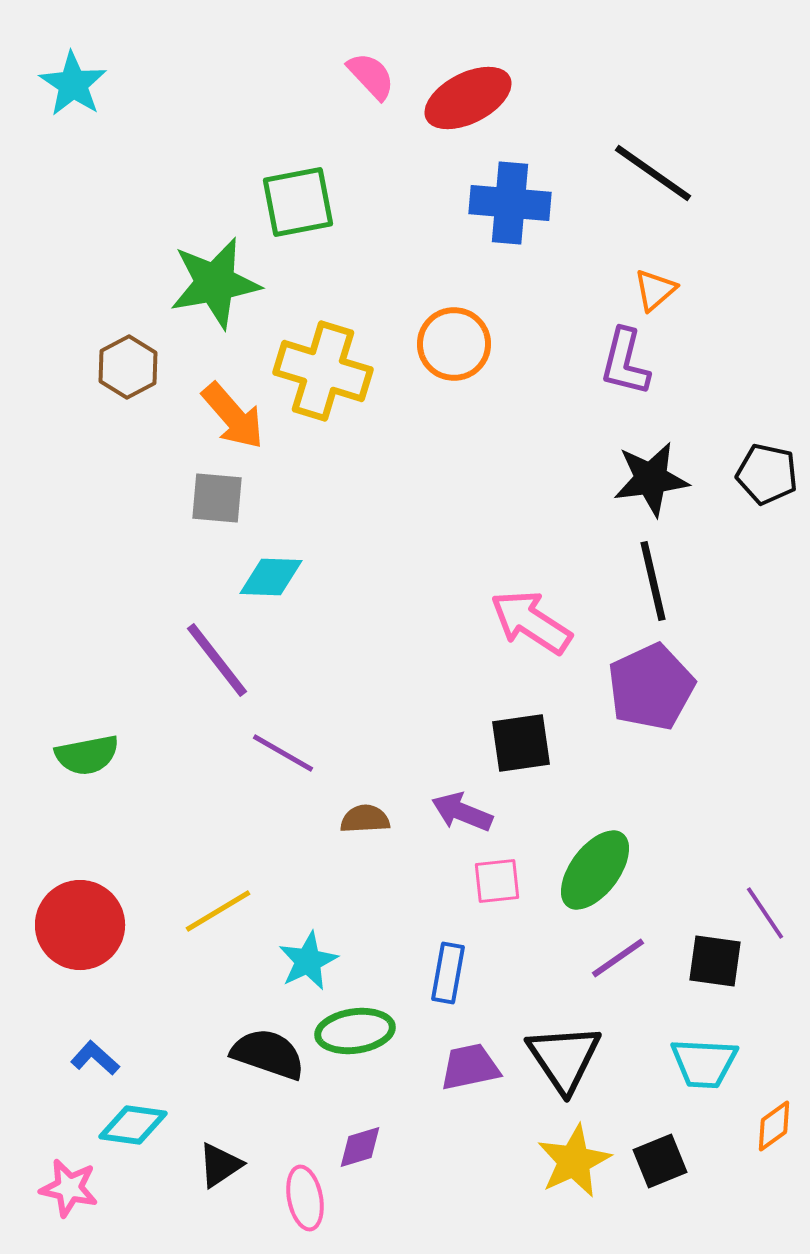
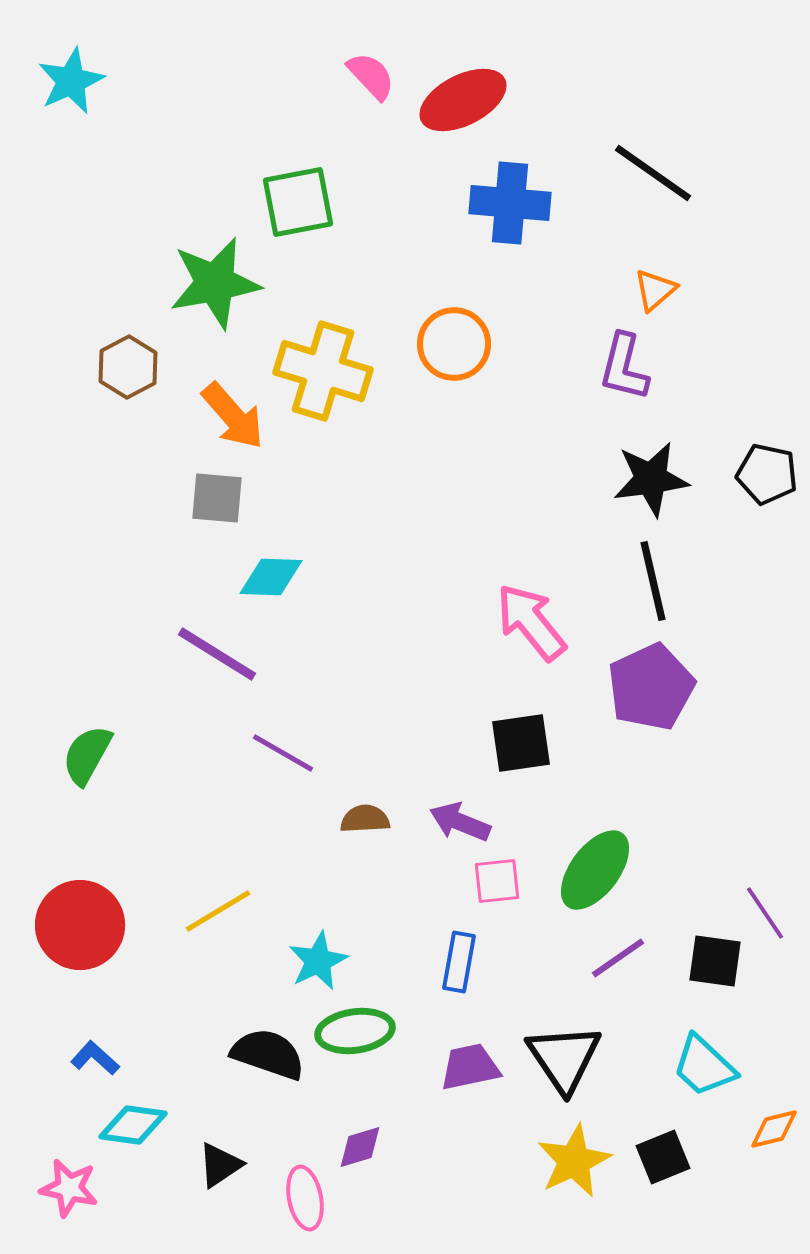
cyan star at (73, 84): moved 2 px left, 3 px up; rotated 14 degrees clockwise
red ellipse at (468, 98): moved 5 px left, 2 px down
purple L-shape at (625, 362): moved 1 px left, 5 px down
pink arrow at (531, 622): rotated 18 degrees clockwise
purple line at (217, 660): moved 6 px up; rotated 20 degrees counterclockwise
green semicircle at (87, 755): rotated 130 degrees clockwise
purple arrow at (462, 812): moved 2 px left, 10 px down
cyan star at (308, 961): moved 10 px right
blue rectangle at (448, 973): moved 11 px right, 11 px up
cyan trapezoid at (704, 1063): moved 3 px down; rotated 40 degrees clockwise
orange diamond at (774, 1126): moved 3 px down; rotated 22 degrees clockwise
black square at (660, 1161): moved 3 px right, 4 px up
